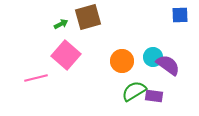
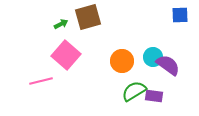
pink line: moved 5 px right, 3 px down
